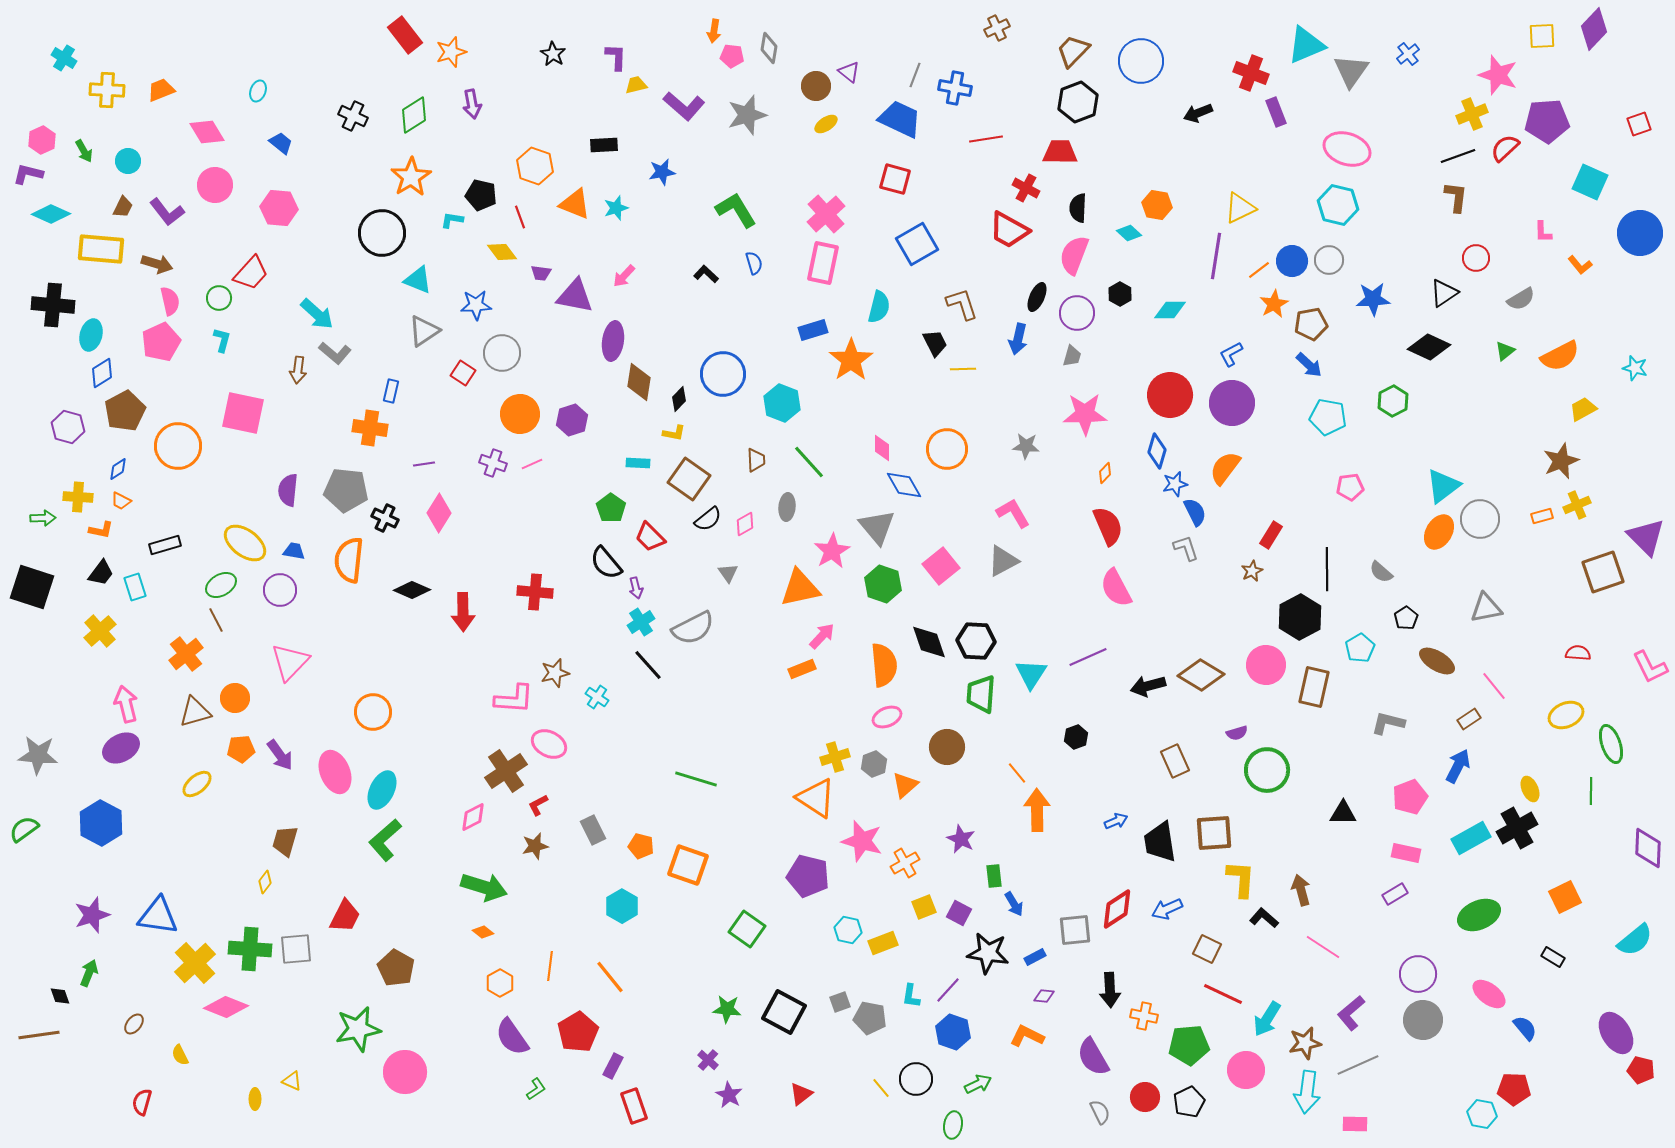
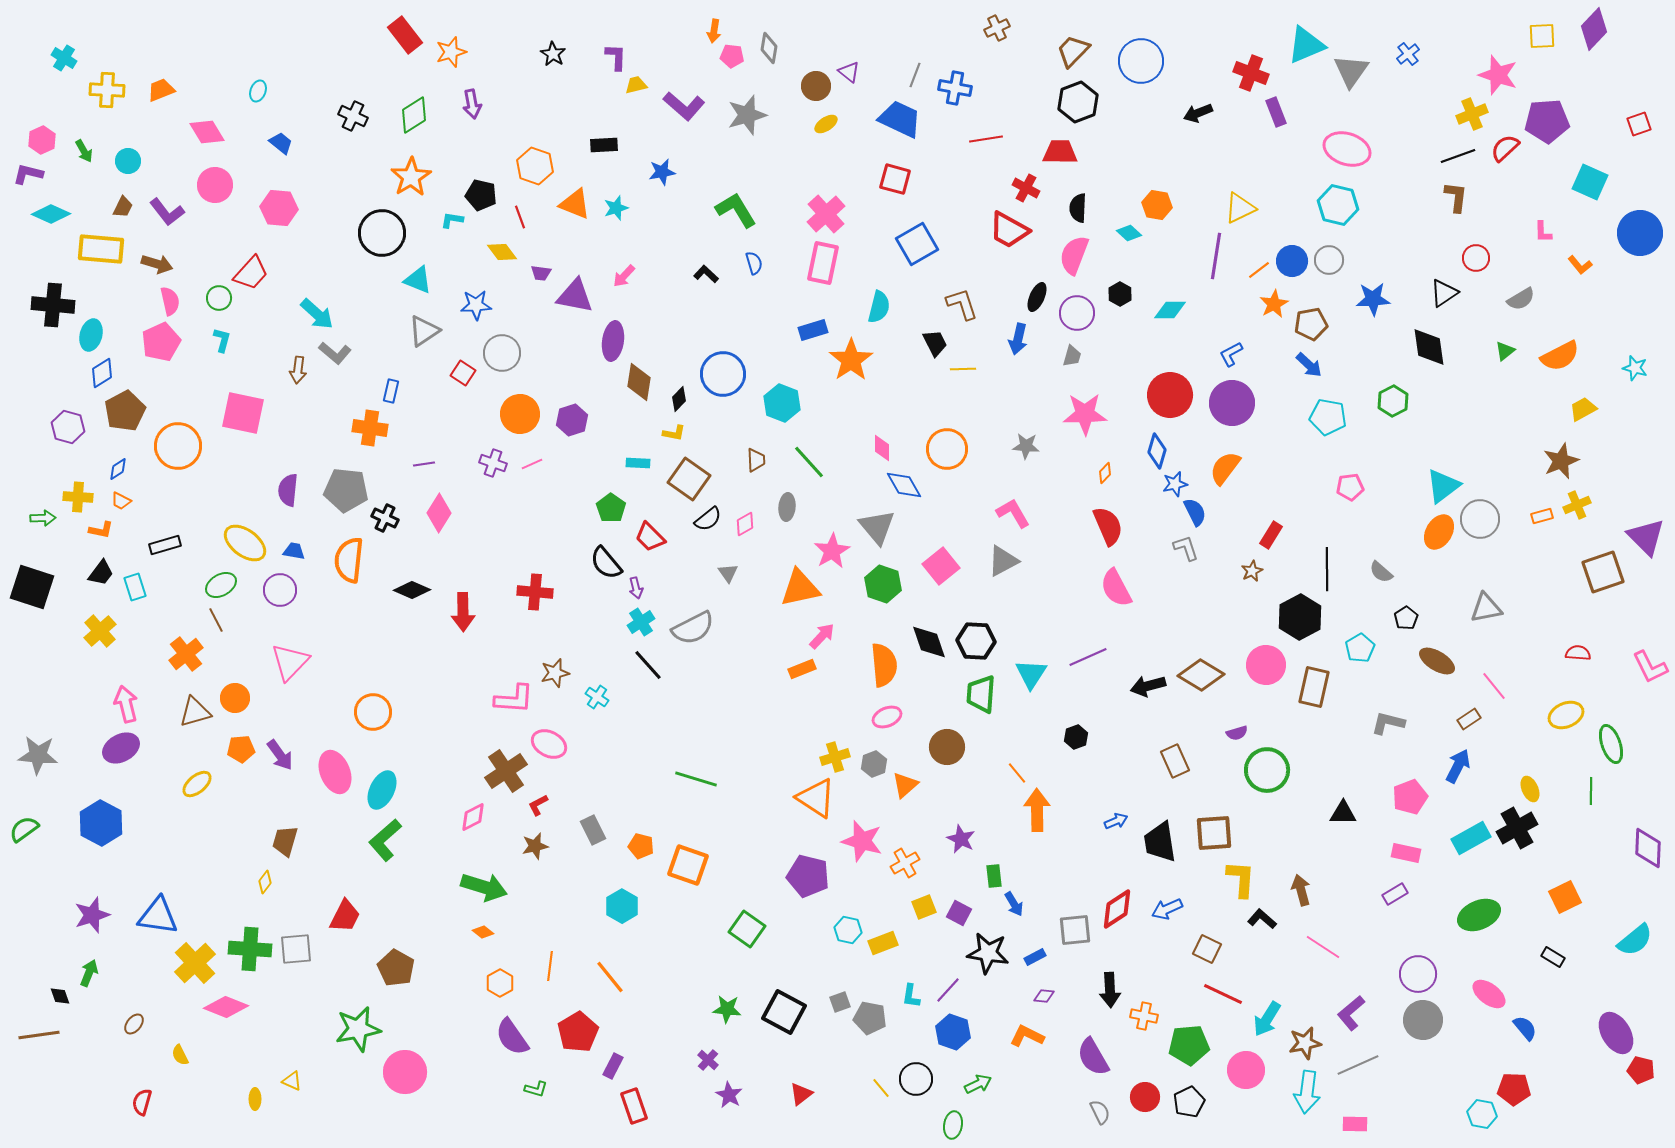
black diamond at (1429, 347): rotated 57 degrees clockwise
black L-shape at (1264, 918): moved 2 px left, 1 px down
green L-shape at (536, 1089): rotated 50 degrees clockwise
